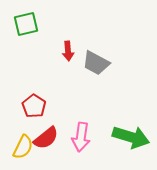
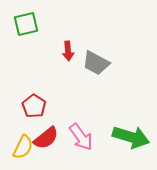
pink arrow: rotated 44 degrees counterclockwise
